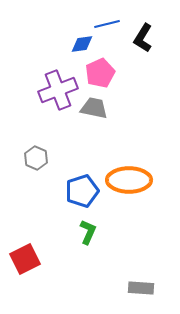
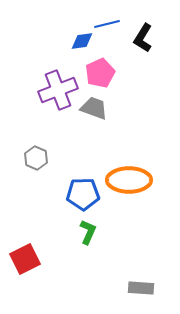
blue diamond: moved 3 px up
gray trapezoid: rotated 8 degrees clockwise
blue pentagon: moved 1 px right, 3 px down; rotated 16 degrees clockwise
